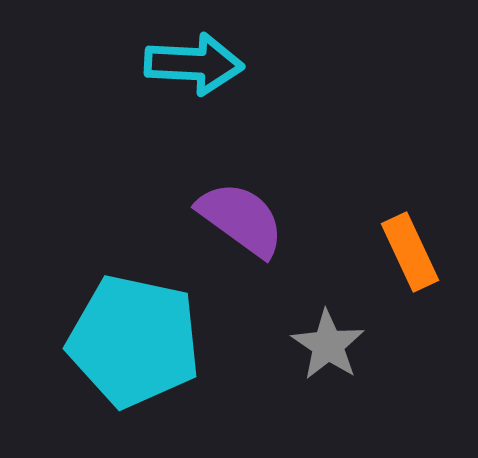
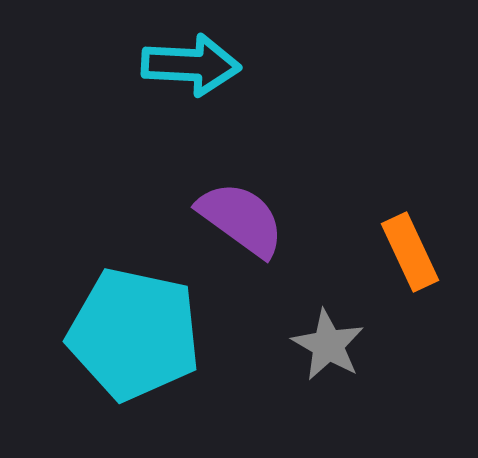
cyan arrow: moved 3 px left, 1 px down
cyan pentagon: moved 7 px up
gray star: rotated 4 degrees counterclockwise
